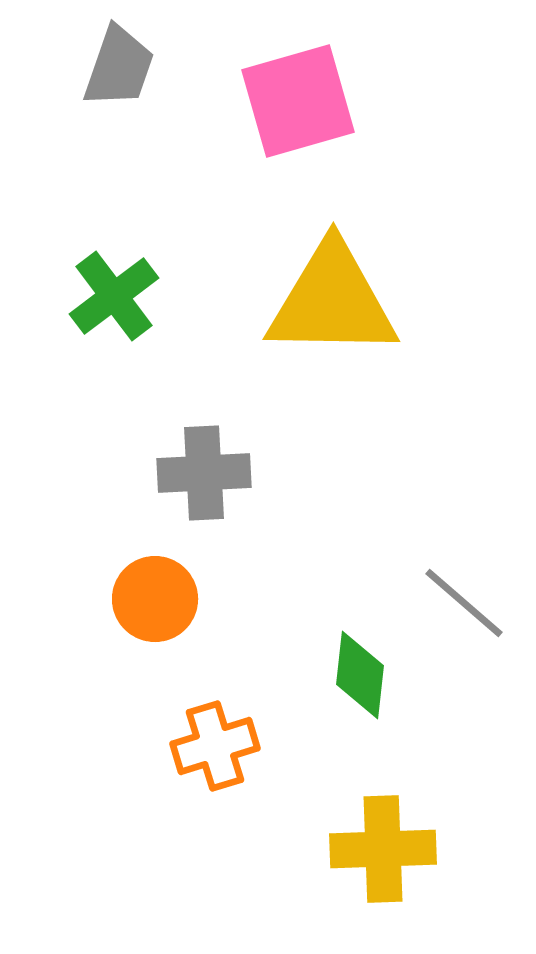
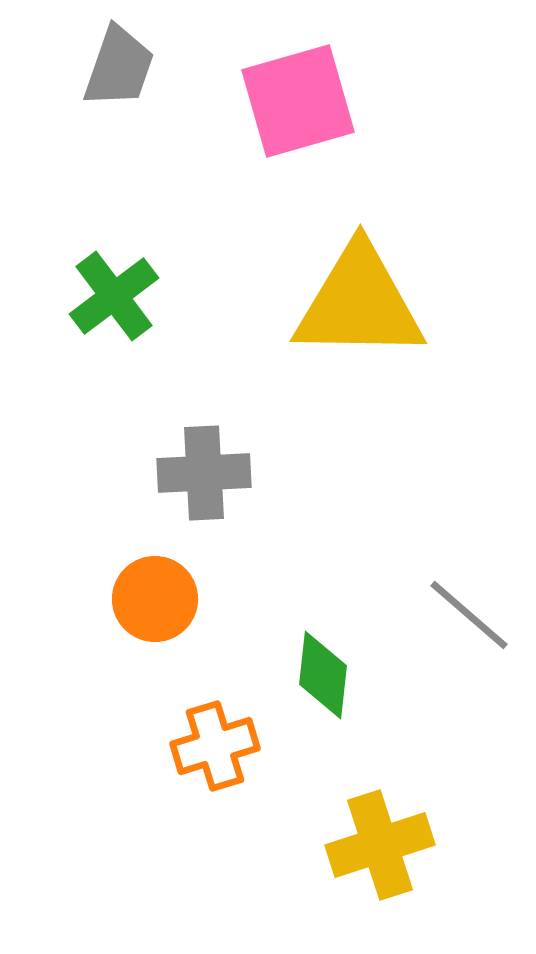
yellow triangle: moved 27 px right, 2 px down
gray line: moved 5 px right, 12 px down
green diamond: moved 37 px left
yellow cross: moved 3 px left, 4 px up; rotated 16 degrees counterclockwise
